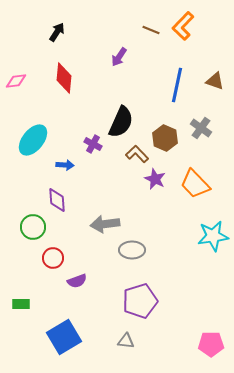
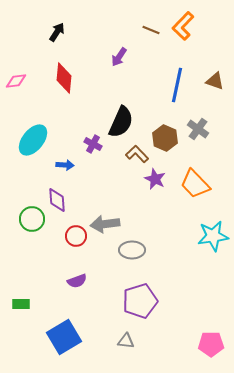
gray cross: moved 3 px left, 1 px down
green circle: moved 1 px left, 8 px up
red circle: moved 23 px right, 22 px up
